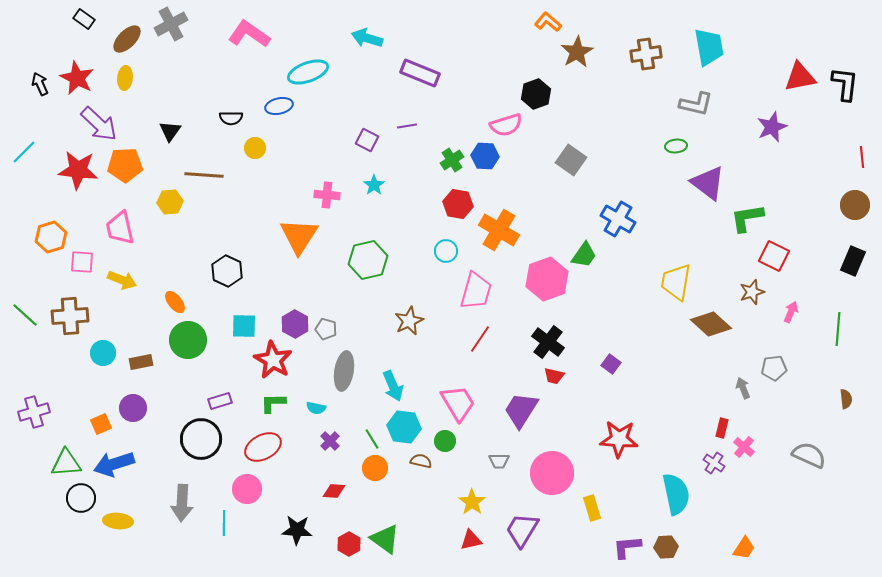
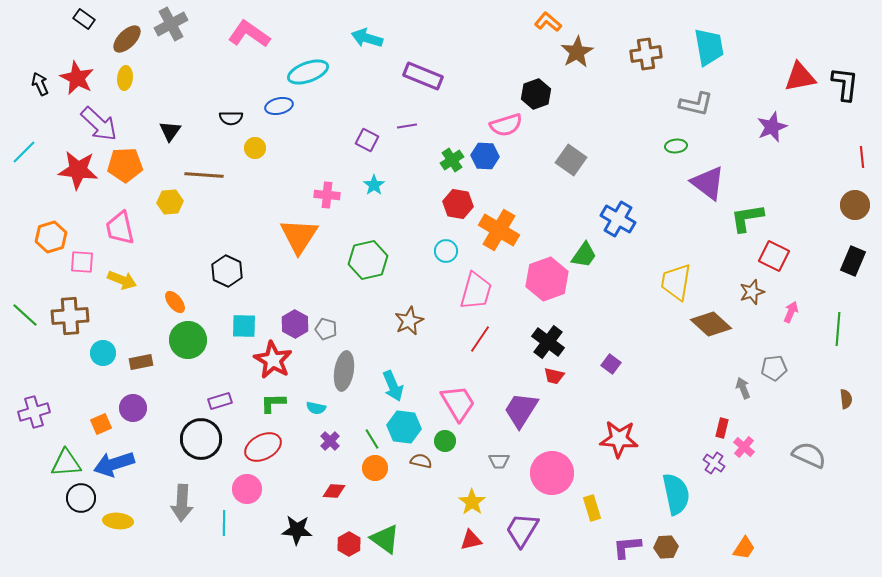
purple rectangle at (420, 73): moved 3 px right, 3 px down
